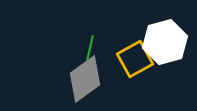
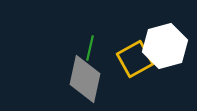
white hexagon: moved 4 px down
gray diamond: rotated 42 degrees counterclockwise
